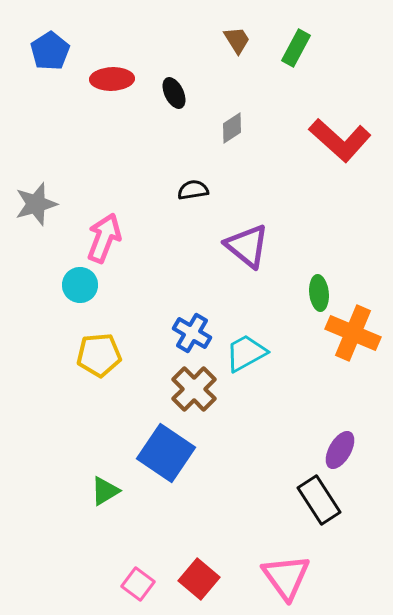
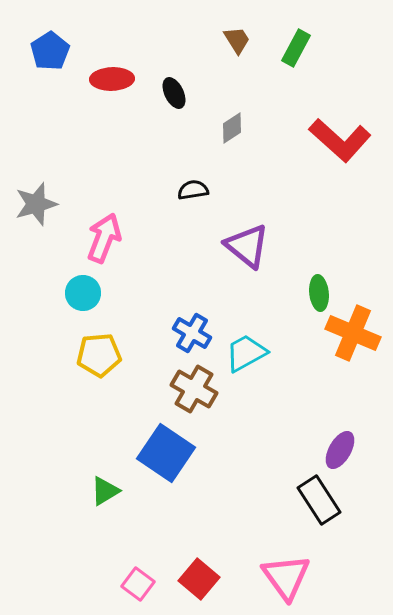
cyan circle: moved 3 px right, 8 px down
brown cross: rotated 15 degrees counterclockwise
